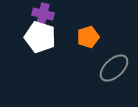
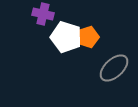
white pentagon: moved 26 px right
